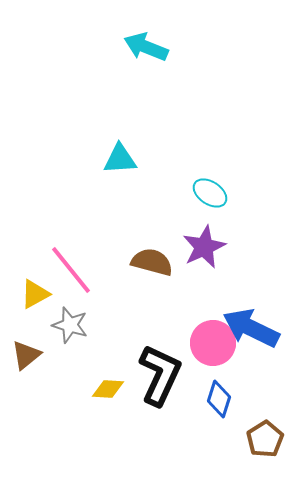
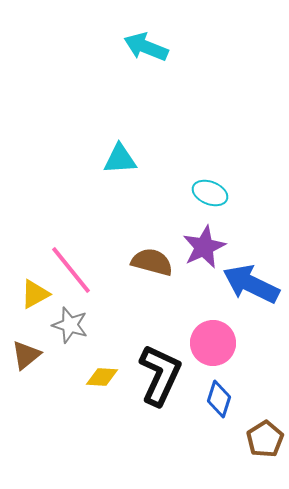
cyan ellipse: rotated 12 degrees counterclockwise
blue arrow: moved 44 px up
yellow diamond: moved 6 px left, 12 px up
